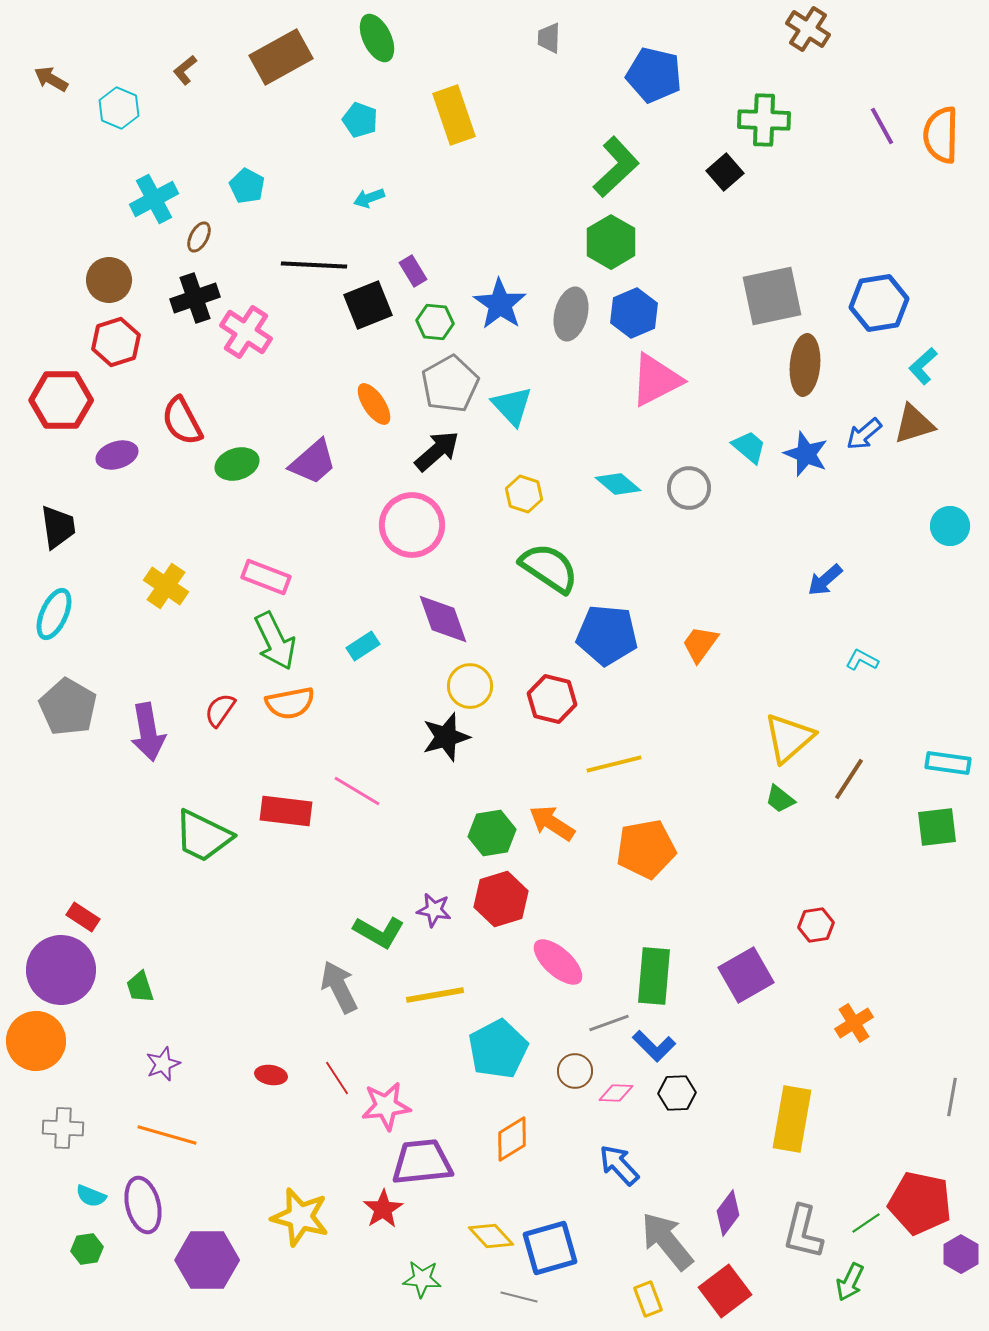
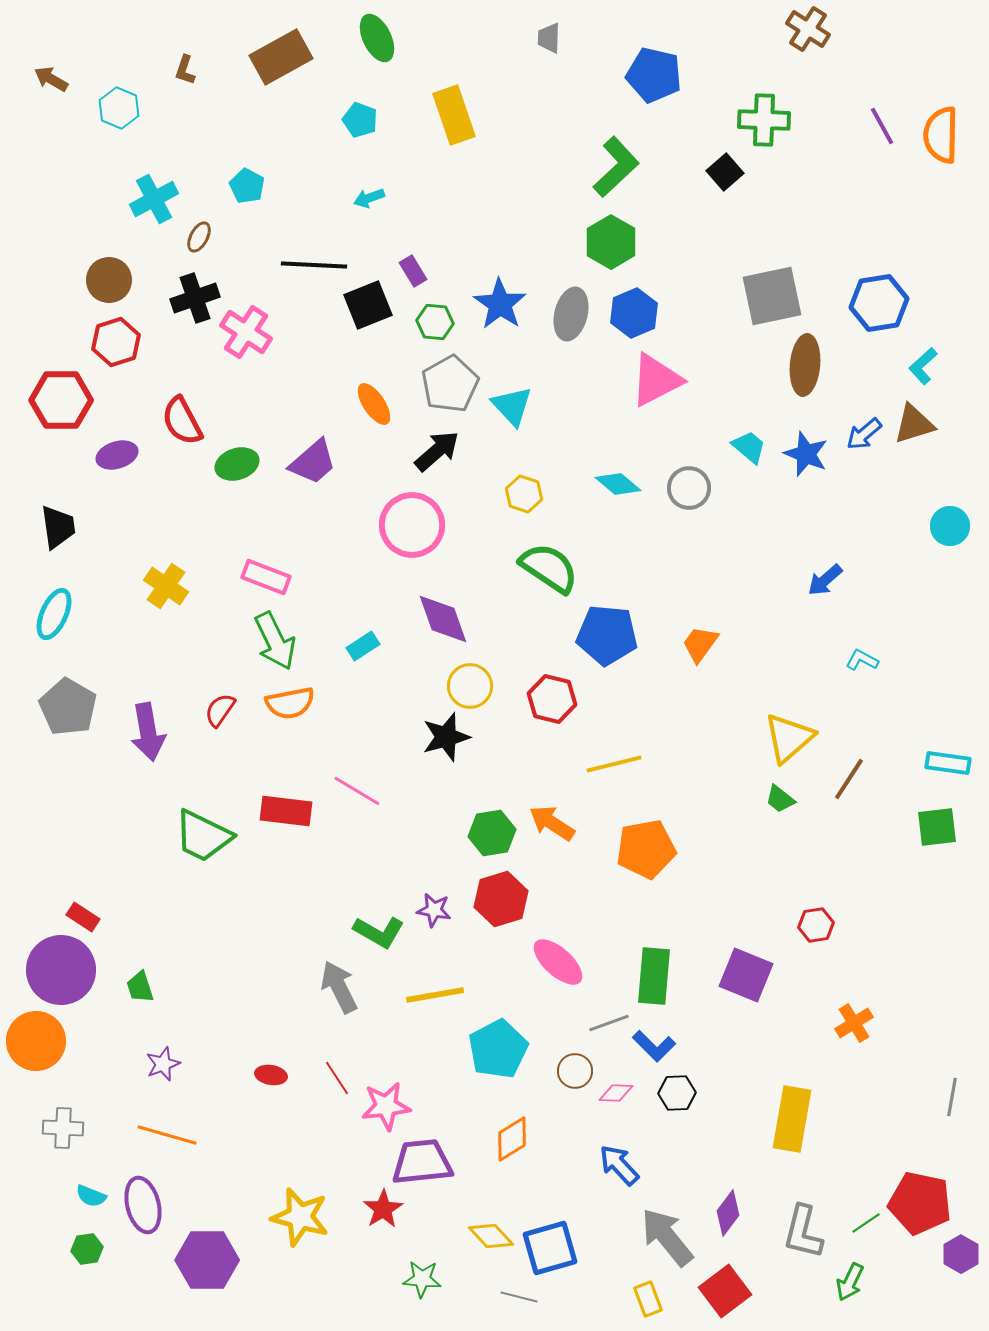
brown L-shape at (185, 70): rotated 32 degrees counterclockwise
purple square at (746, 975): rotated 38 degrees counterclockwise
gray arrow at (667, 1241): moved 4 px up
